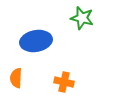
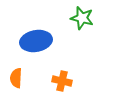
orange cross: moved 2 px left, 1 px up
